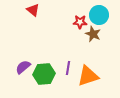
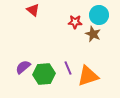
red star: moved 5 px left
purple line: rotated 32 degrees counterclockwise
